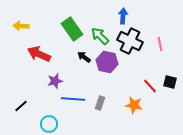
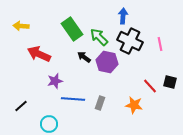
green arrow: moved 1 px left, 1 px down
